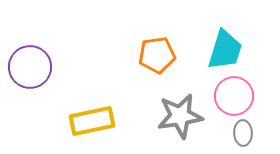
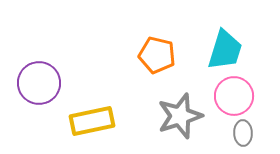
orange pentagon: rotated 21 degrees clockwise
purple circle: moved 9 px right, 16 px down
gray star: rotated 9 degrees counterclockwise
